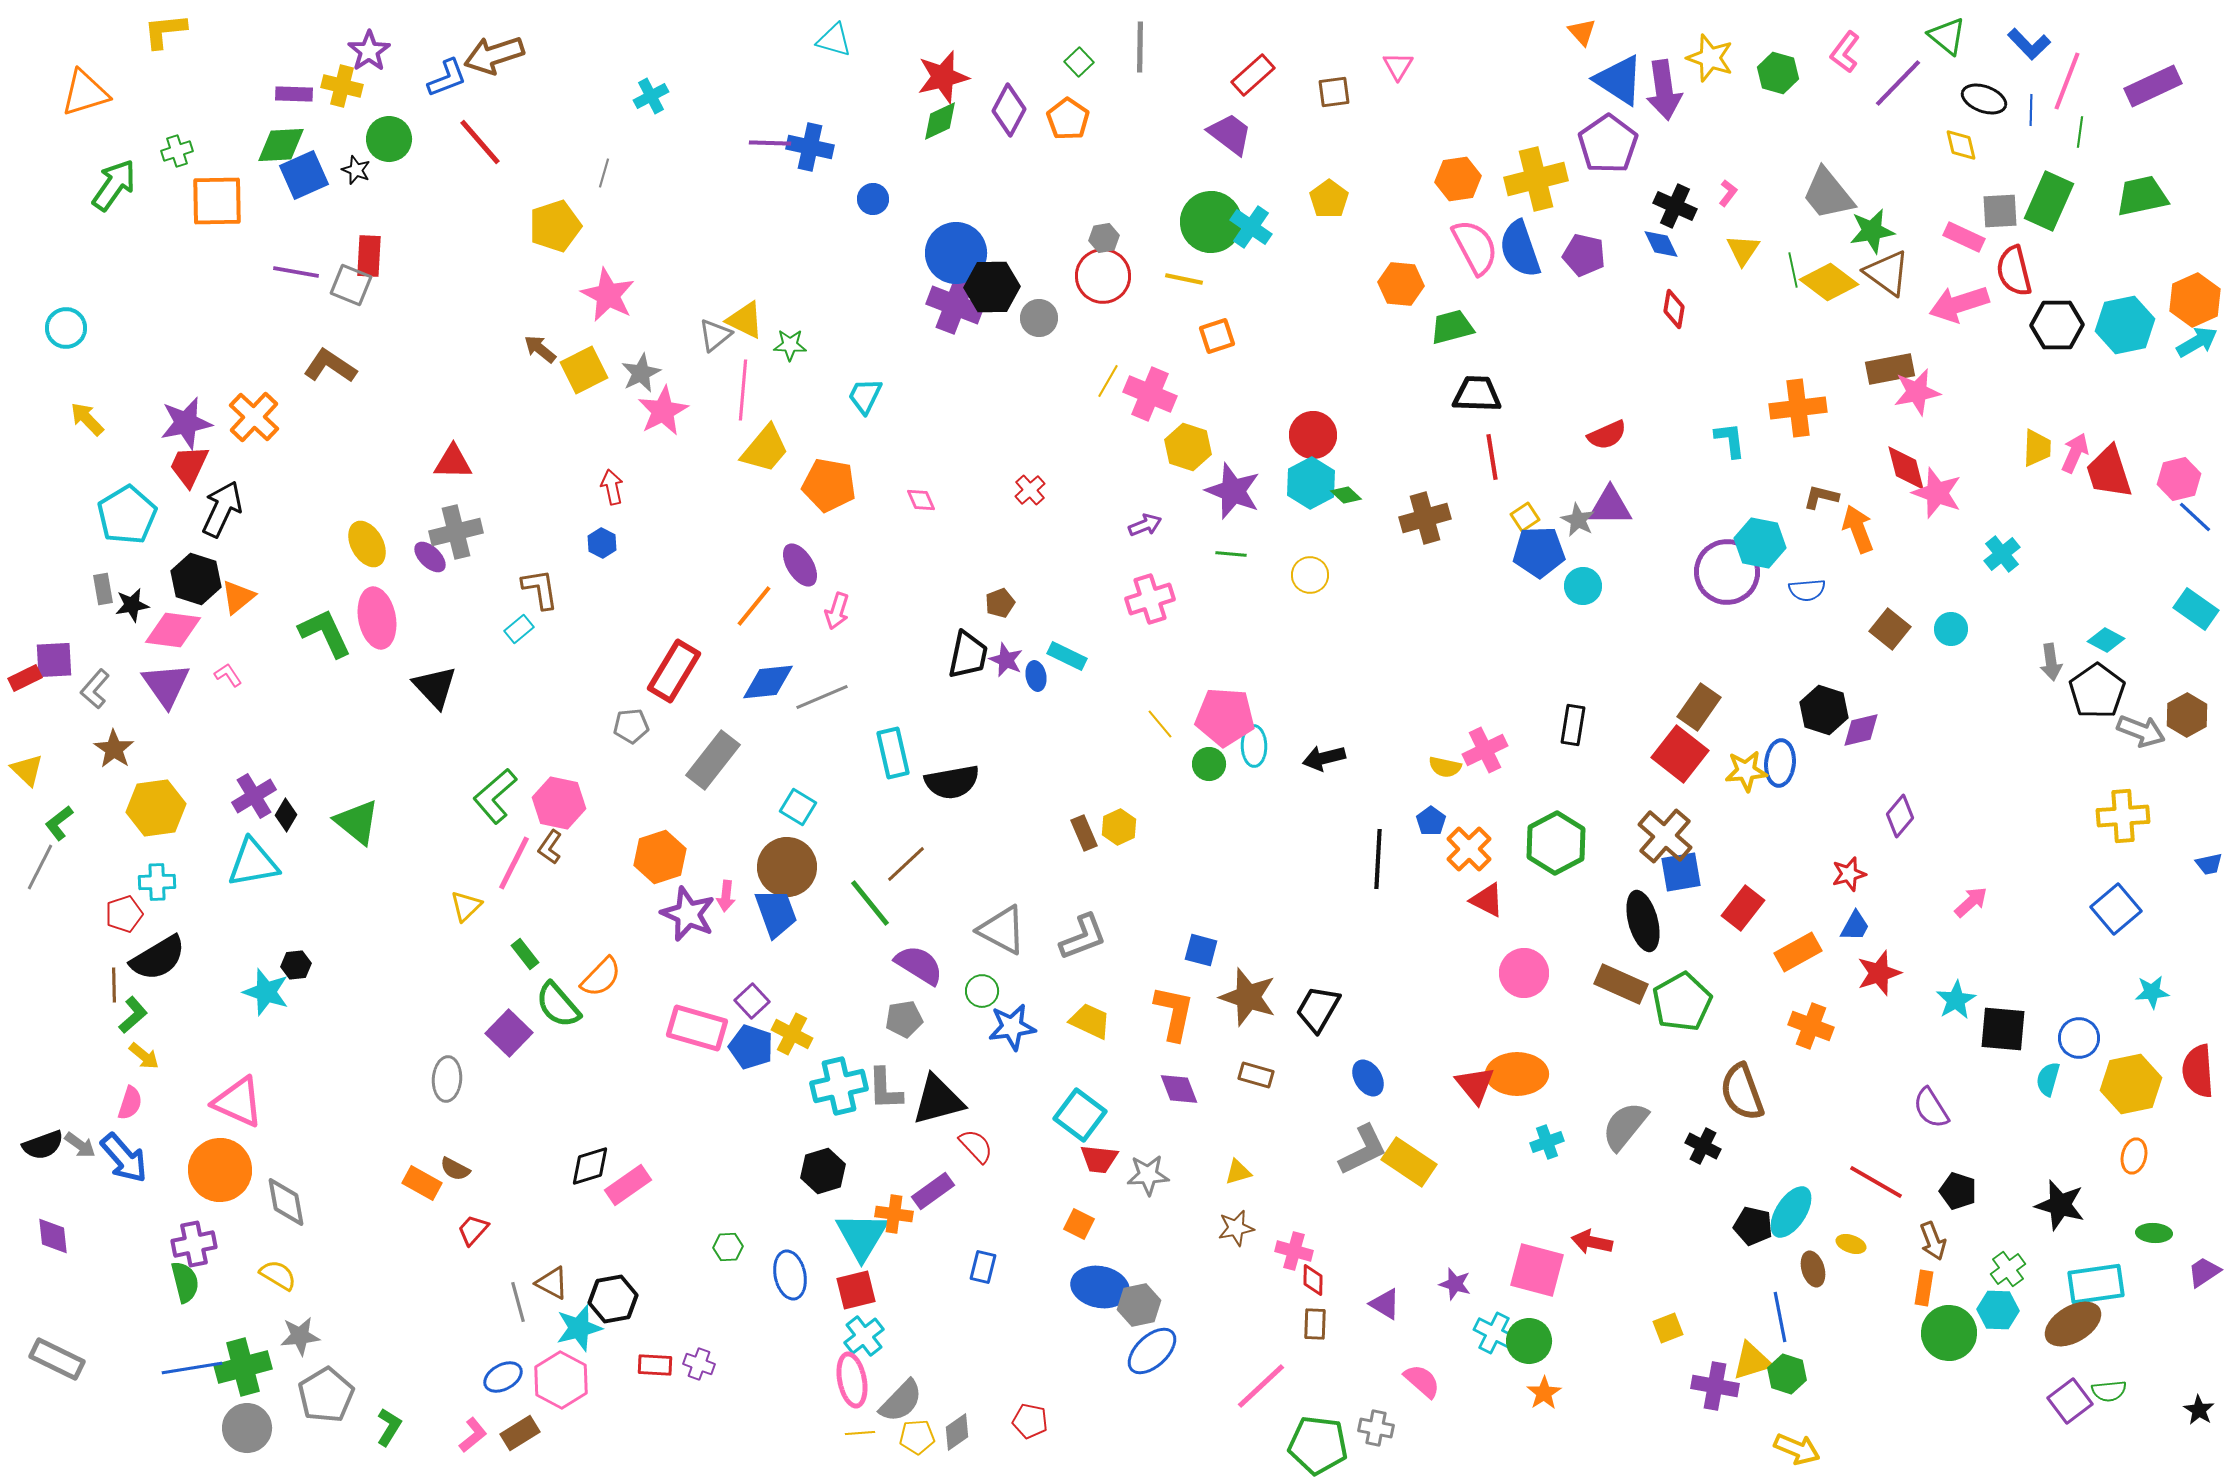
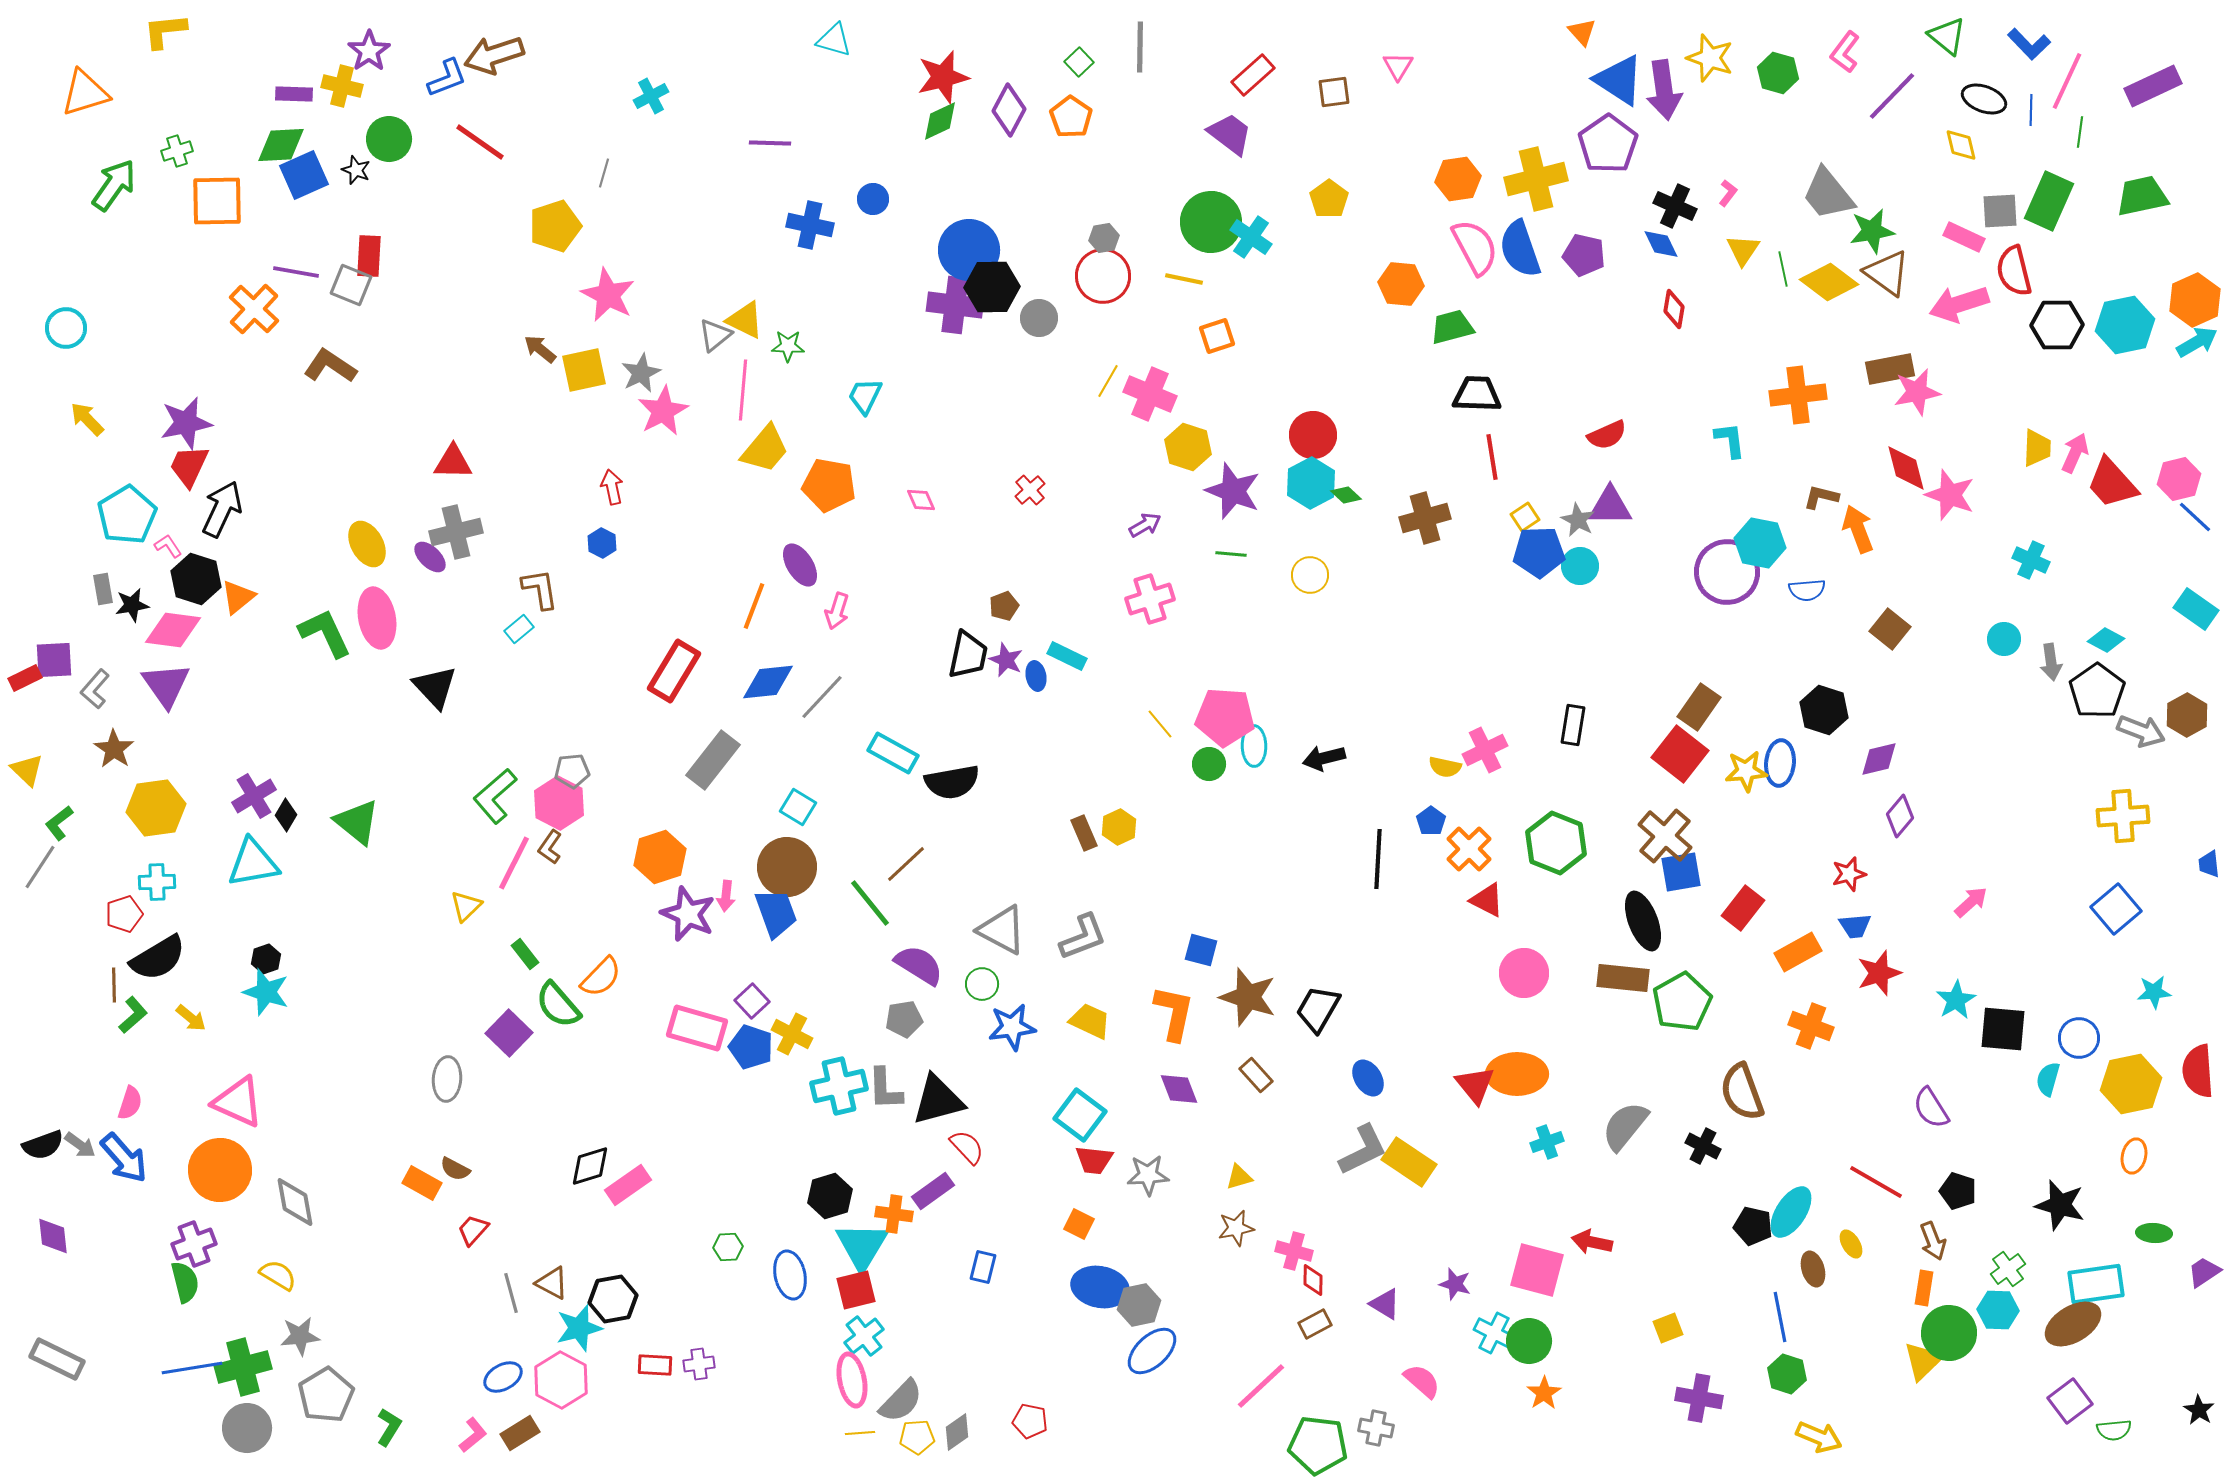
pink line at (2067, 81): rotated 4 degrees clockwise
purple line at (1898, 83): moved 6 px left, 13 px down
orange pentagon at (1068, 119): moved 3 px right, 2 px up
red line at (480, 142): rotated 14 degrees counterclockwise
blue cross at (810, 147): moved 78 px down
cyan cross at (1251, 227): moved 10 px down
blue circle at (956, 253): moved 13 px right, 3 px up
green line at (1793, 270): moved 10 px left, 1 px up
purple cross at (955, 305): rotated 14 degrees counterclockwise
green star at (790, 345): moved 2 px left, 1 px down
yellow square at (584, 370): rotated 15 degrees clockwise
orange cross at (1798, 408): moved 13 px up
orange cross at (254, 417): moved 108 px up
red trapezoid at (2109, 472): moved 3 px right, 11 px down; rotated 24 degrees counterclockwise
pink star at (1937, 493): moved 13 px right, 2 px down
purple arrow at (1145, 525): rotated 8 degrees counterclockwise
cyan cross at (2002, 554): moved 29 px right, 6 px down; rotated 27 degrees counterclockwise
cyan circle at (1583, 586): moved 3 px left, 20 px up
brown pentagon at (1000, 603): moved 4 px right, 3 px down
orange line at (754, 606): rotated 18 degrees counterclockwise
cyan circle at (1951, 629): moved 53 px right, 10 px down
pink L-shape at (228, 675): moved 60 px left, 129 px up
gray line at (822, 697): rotated 24 degrees counterclockwise
gray pentagon at (631, 726): moved 59 px left, 45 px down
purple diamond at (1861, 730): moved 18 px right, 29 px down
cyan rectangle at (893, 753): rotated 48 degrees counterclockwise
pink hexagon at (559, 803): rotated 15 degrees clockwise
green hexagon at (1556, 843): rotated 10 degrees counterclockwise
blue trapezoid at (2209, 864): rotated 96 degrees clockwise
gray line at (40, 867): rotated 6 degrees clockwise
black ellipse at (1643, 921): rotated 6 degrees counterclockwise
blue trapezoid at (1855, 926): rotated 56 degrees clockwise
black hexagon at (296, 965): moved 30 px left, 6 px up; rotated 12 degrees counterclockwise
brown rectangle at (1621, 984): moved 2 px right, 6 px up; rotated 18 degrees counterclockwise
green circle at (982, 991): moved 7 px up
cyan star at (2152, 992): moved 2 px right
yellow arrow at (144, 1056): moved 47 px right, 38 px up
brown rectangle at (1256, 1075): rotated 32 degrees clockwise
red semicircle at (976, 1146): moved 9 px left, 1 px down
red trapezoid at (1099, 1159): moved 5 px left, 1 px down
black hexagon at (823, 1171): moved 7 px right, 25 px down
yellow triangle at (1238, 1172): moved 1 px right, 5 px down
gray diamond at (286, 1202): moved 9 px right
cyan triangle at (862, 1236): moved 10 px down
purple cross at (194, 1244): rotated 9 degrees counterclockwise
yellow ellipse at (1851, 1244): rotated 40 degrees clockwise
gray line at (518, 1302): moved 7 px left, 9 px up
brown rectangle at (1315, 1324): rotated 60 degrees clockwise
yellow triangle at (1752, 1361): moved 171 px right; rotated 27 degrees counterclockwise
purple cross at (699, 1364): rotated 28 degrees counterclockwise
purple cross at (1715, 1386): moved 16 px left, 12 px down
green semicircle at (2109, 1391): moved 5 px right, 39 px down
yellow arrow at (1797, 1449): moved 22 px right, 12 px up
